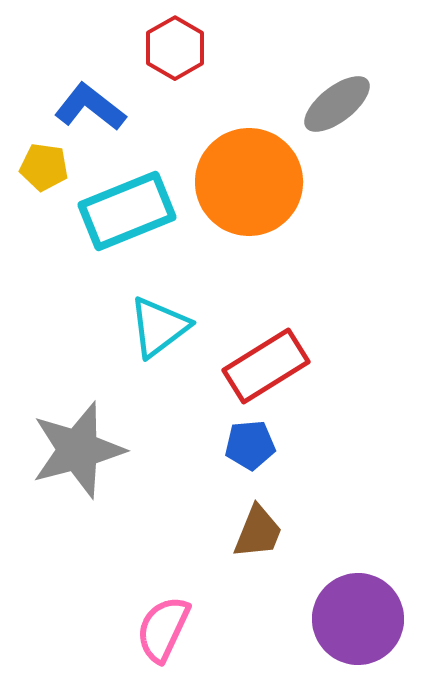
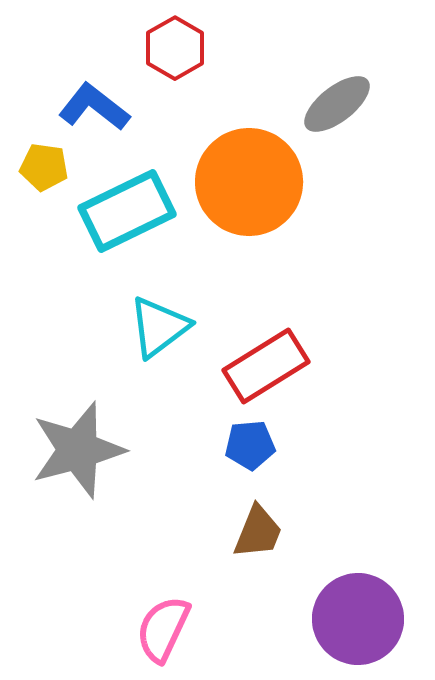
blue L-shape: moved 4 px right
cyan rectangle: rotated 4 degrees counterclockwise
